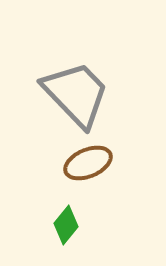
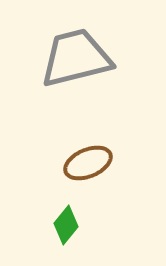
gray trapezoid: moved 36 px up; rotated 60 degrees counterclockwise
